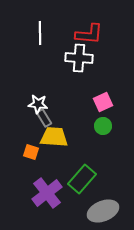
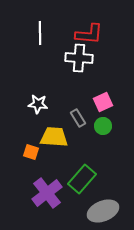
gray rectangle: moved 34 px right
